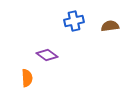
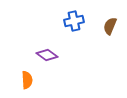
brown semicircle: rotated 60 degrees counterclockwise
orange semicircle: moved 2 px down
